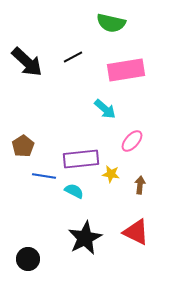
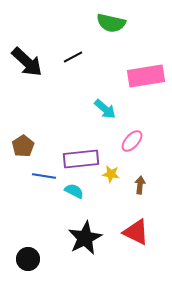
pink rectangle: moved 20 px right, 6 px down
